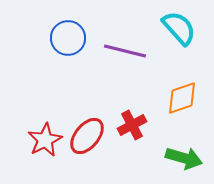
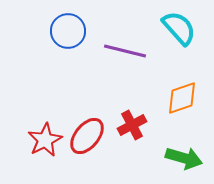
blue circle: moved 7 px up
